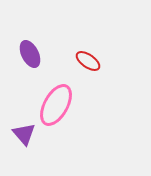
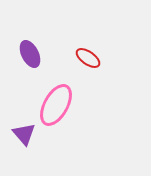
red ellipse: moved 3 px up
